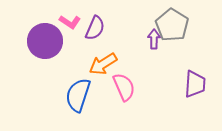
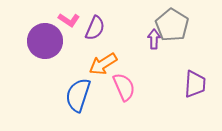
pink L-shape: moved 1 px left, 2 px up
